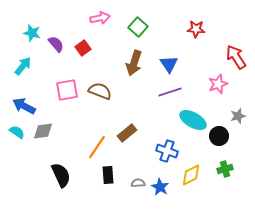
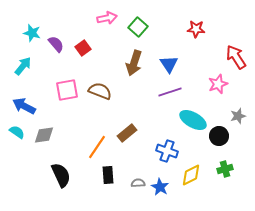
pink arrow: moved 7 px right
gray diamond: moved 1 px right, 4 px down
